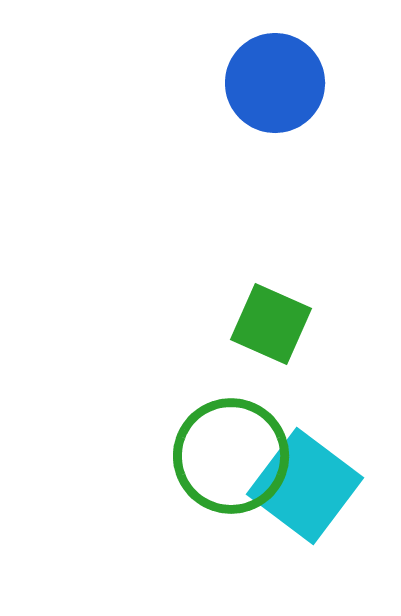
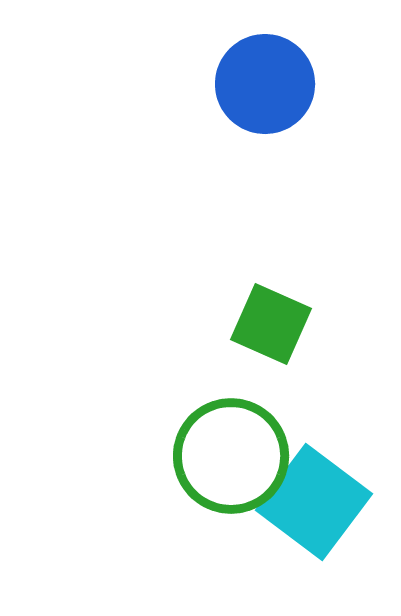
blue circle: moved 10 px left, 1 px down
cyan square: moved 9 px right, 16 px down
